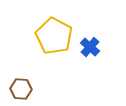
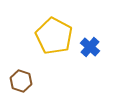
brown hexagon: moved 8 px up; rotated 15 degrees clockwise
